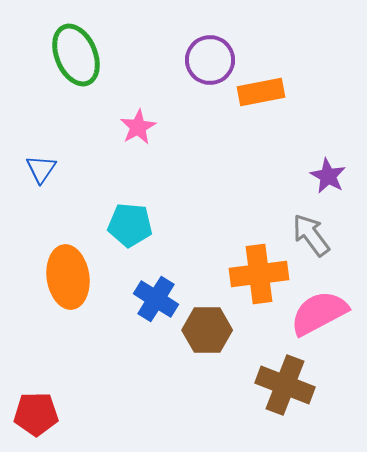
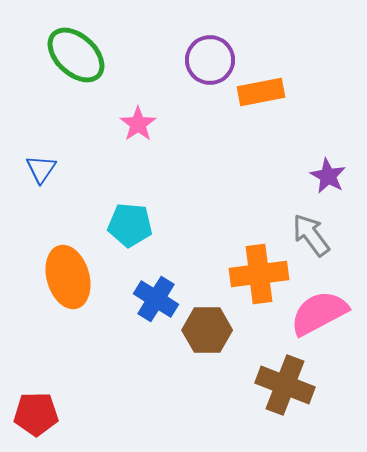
green ellipse: rotated 24 degrees counterclockwise
pink star: moved 3 px up; rotated 6 degrees counterclockwise
orange ellipse: rotated 8 degrees counterclockwise
